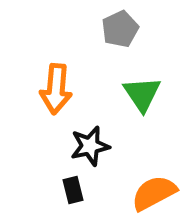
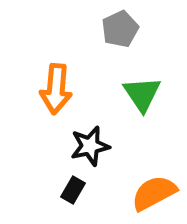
black rectangle: rotated 44 degrees clockwise
